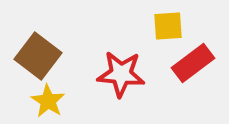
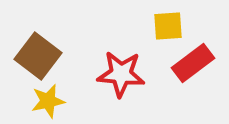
yellow star: rotated 28 degrees clockwise
